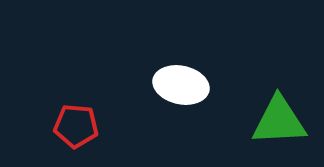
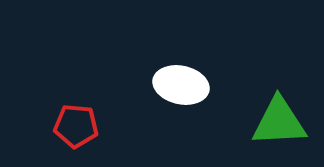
green triangle: moved 1 px down
